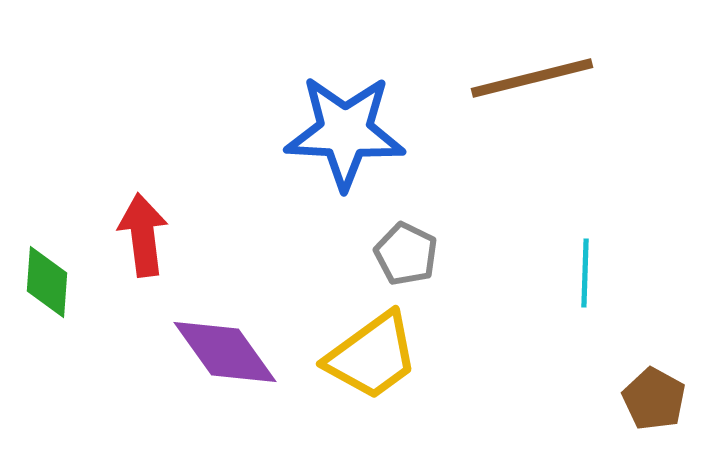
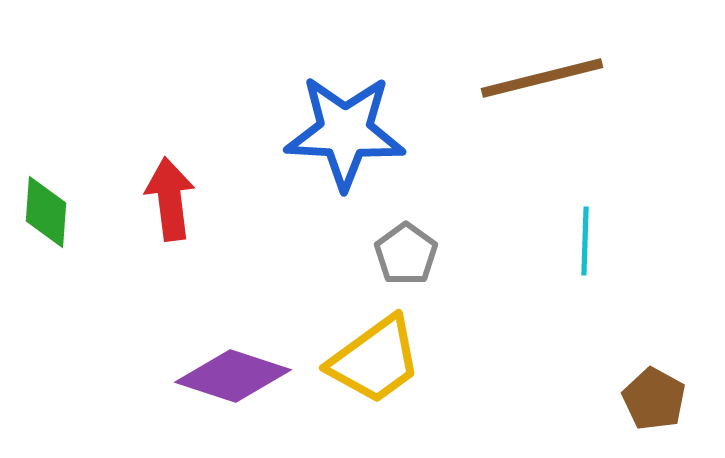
brown line: moved 10 px right
red arrow: moved 27 px right, 36 px up
gray pentagon: rotated 10 degrees clockwise
cyan line: moved 32 px up
green diamond: moved 1 px left, 70 px up
purple diamond: moved 8 px right, 24 px down; rotated 36 degrees counterclockwise
yellow trapezoid: moved 3 px right, 4 px down
